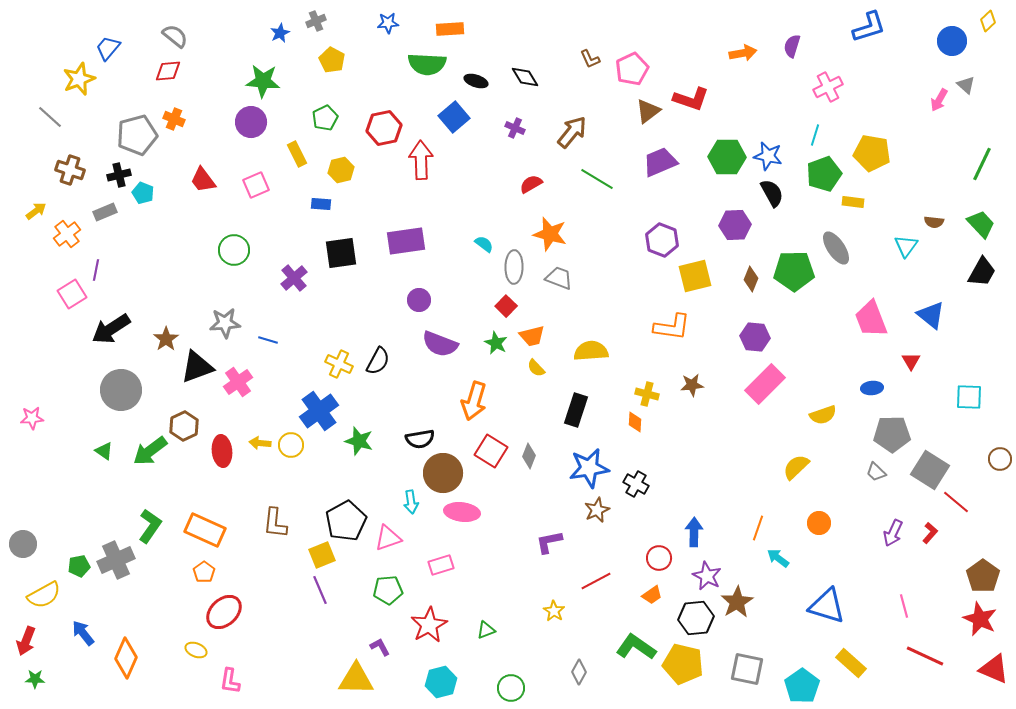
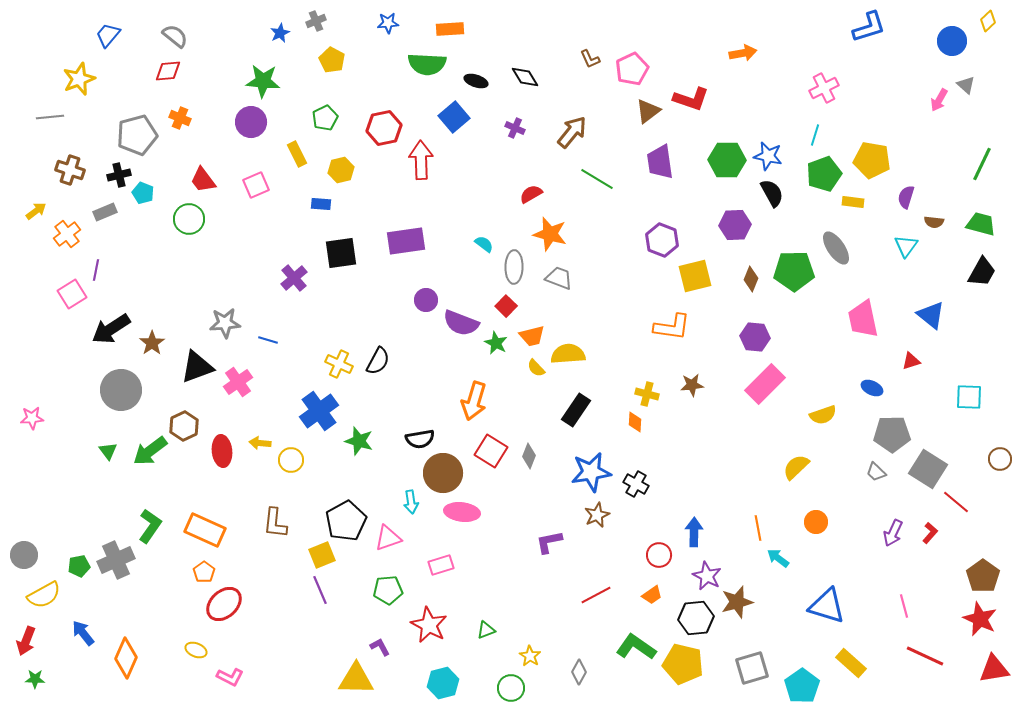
purple semicircle at (792, 46): moved 114 px right, 151 px down
blue trapezoid at (108, 48): moved 13 px up
pink cross at (828, 87): moved 4 px left, 1 px down
gray line at (50, 117): rotated 48 degrees counterclockwise
orange cross at (174, 119): moved 6 px right, 1 px up
yellow pentagon at (872, 153): moved 7 px down
green hexagon at (727, 157): moved 3 px down
purple trapezoid at (660, 162): rotated 75 degrees counterclockwise
red semicircle at (531, 184): moved 10 px down
green trapezoid at (981, 224): rotated 32 degrees counterclockwise
green circle at (234, 250): moved 45 px left, 31 px up
purple circle at (419, 300): moved 7 px right
pink trapezoid at (871, 319): moved 8 px left; rotated 9 degrees clockwise
brown star at (166, 339): moved 14 px left, 4 px down
purple semicircle at (440, 344): moved 21 px right, 21 px up
yellow semicircle at (591, 351): moved 23 px left, 3 px down
red triangle at (911, 361): rotated 42 degrees clockwise
blue ellipse at (872, 388): rotated 30 degrees clockwise
black rectangle at (576, 410): rotated 16 degrees clockwise
yellow circle at (291, 445): moved 15 px down
green triangle at (104, 451): moved 4 px right; rotated 18 degrees clockwise
blue star at (589, 468): moved 2 px right, 4 px down
gray square at (930, 470): moved 2 px left, 1 px up
brown star at (597, 510): moved 5 px down
orange circle at (819, 523): moved 3 px left, 1 px up
orange line at (758, 528): rotated 30 degrees counterclockwise
gray circle at (23, 544): moved 1 px right, 11 px down
red circle at (659, 558): moved 3 px up
red line at (596, 581): moved 14 px down
brown star at (737, 602): rotated 16 degrees clockwise
yellow star at (554, 611): moved 24 px left, 45 px down
red ellipse at (224, 612): moved 8 px up
red star at (429, 625): rotated 15 degrees counterclockwise
gray square at (747, 669): moved 5 px right, 1 px up; rotated 28 degrees counterclockwise
red triangle at (994, 669): rotated 32 degrees counterclockwise
pink L-shape at (230, 681): moved 4 px up; rotated 72 degrees counterclockwise
cyan hexagon at (441, 682): moved 2 px right, 1 px down
